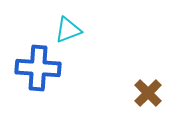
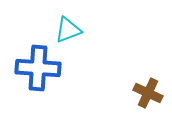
brown cross: rotated 20 degrees counterclockwise
